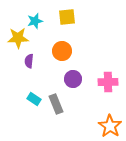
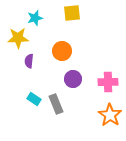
yellow square: moved 5 px right, 4 px up
cyan star: moved 3 px up
orange star: moved 11 px up
